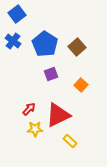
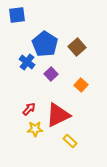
blue square: moved 1 px down; rotated 30 degrees clockwise
blue cross: moved 14 px right, 21 px down
purple square: rotated 24 degrees counterclockwise
